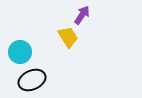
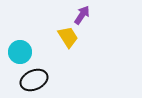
black ellipse: moved 2 px right
